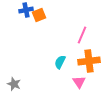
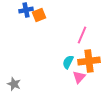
cyan semicircle: moved 8 px right
pink triangle: moved 5 px up; rotated 16 degrees clockwise
